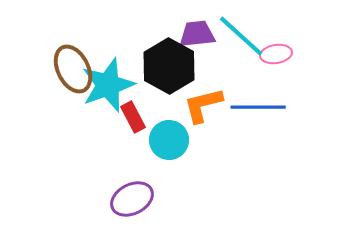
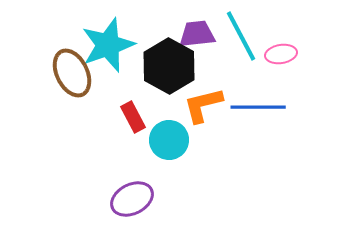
cyan line: rotated 20 degrees clockwise
pink ellipse: moved 5 px right
brown ellipse: moved 1 px left, 4 px down
cyan star: moved 40 px up
